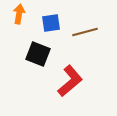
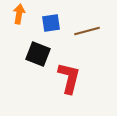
brown line: moved 2 px right, 1 px up
red L-shape: moved 1 px left, 3 px up; rotated 36 degrees counterclockwise
